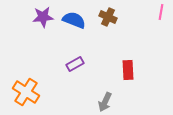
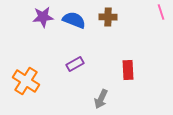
pink line: rotated 28 degrees counterclockwise
brown cross: rotated 24 degrees counterclockwise
orange cross: moved 11 px up
gray arrow: moved 4 px left, 3 px up
